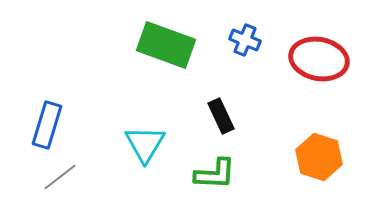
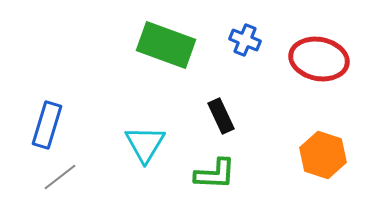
orange hexagon: moved 4 px right, 2 px up
